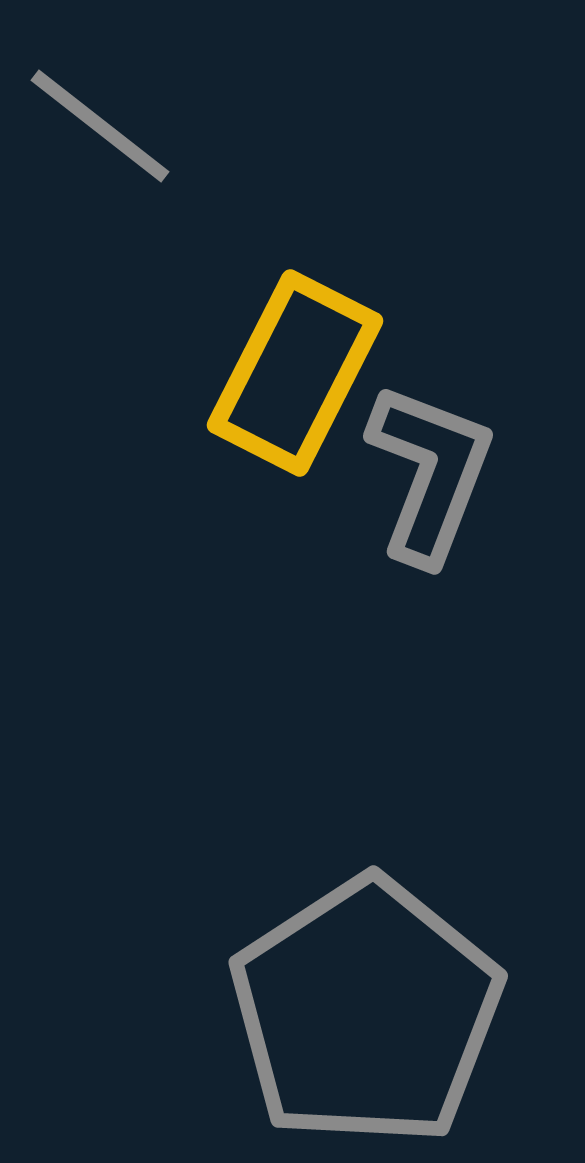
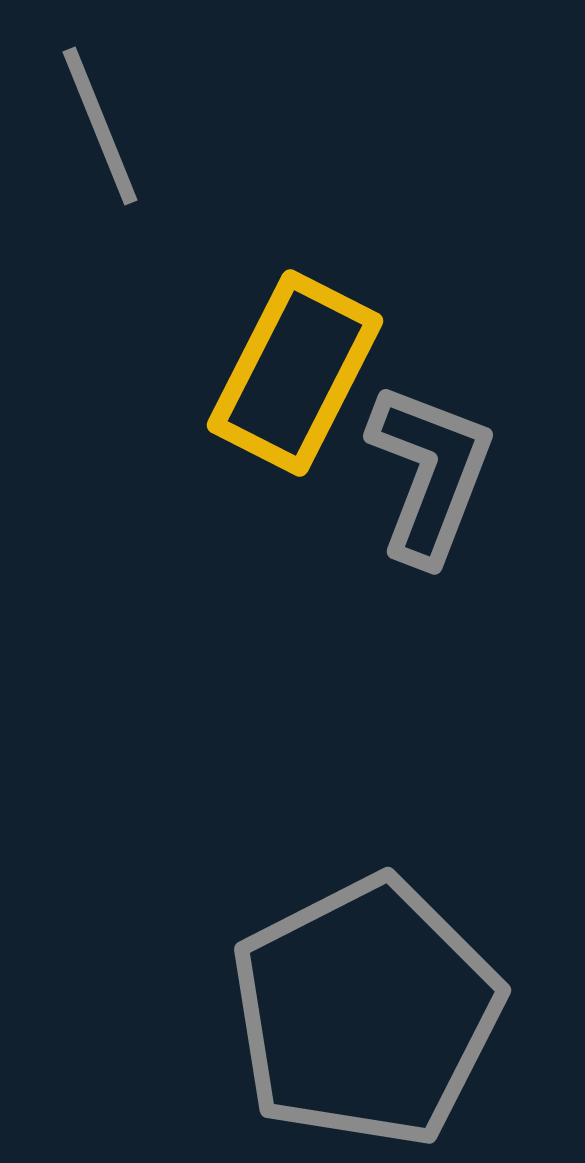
gray line: rotated 30 degrees clockwise
gray pentagon: rotated 6 degrees clockwise
